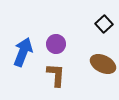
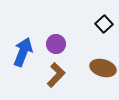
brown ellipse: moved 4 px down; rotated 10 degrees counterclockwise
brown L-shape: rotated 40 degrees clockwise
